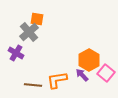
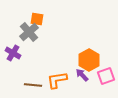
purple cross: moved 3 px left
pink square: moved 3 px down; rotated 30 degrees clockwise
